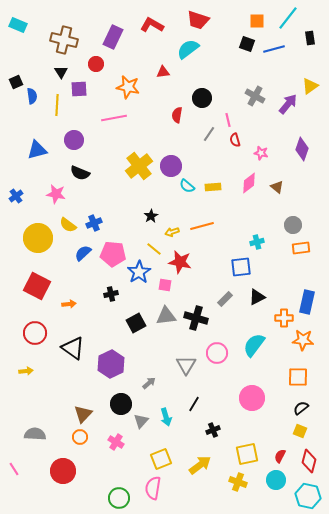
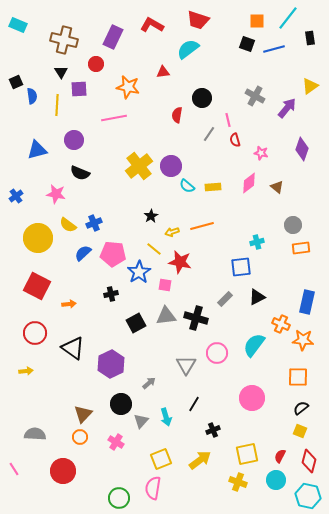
purple arrow at (288, 104): moved 1 px left, 4 px down
orange cross at (284, 318): moved 3 px left, 6 px down; rotated 24 degrees clockwise
yellow arrow at (200, 465): moved 5 px up
